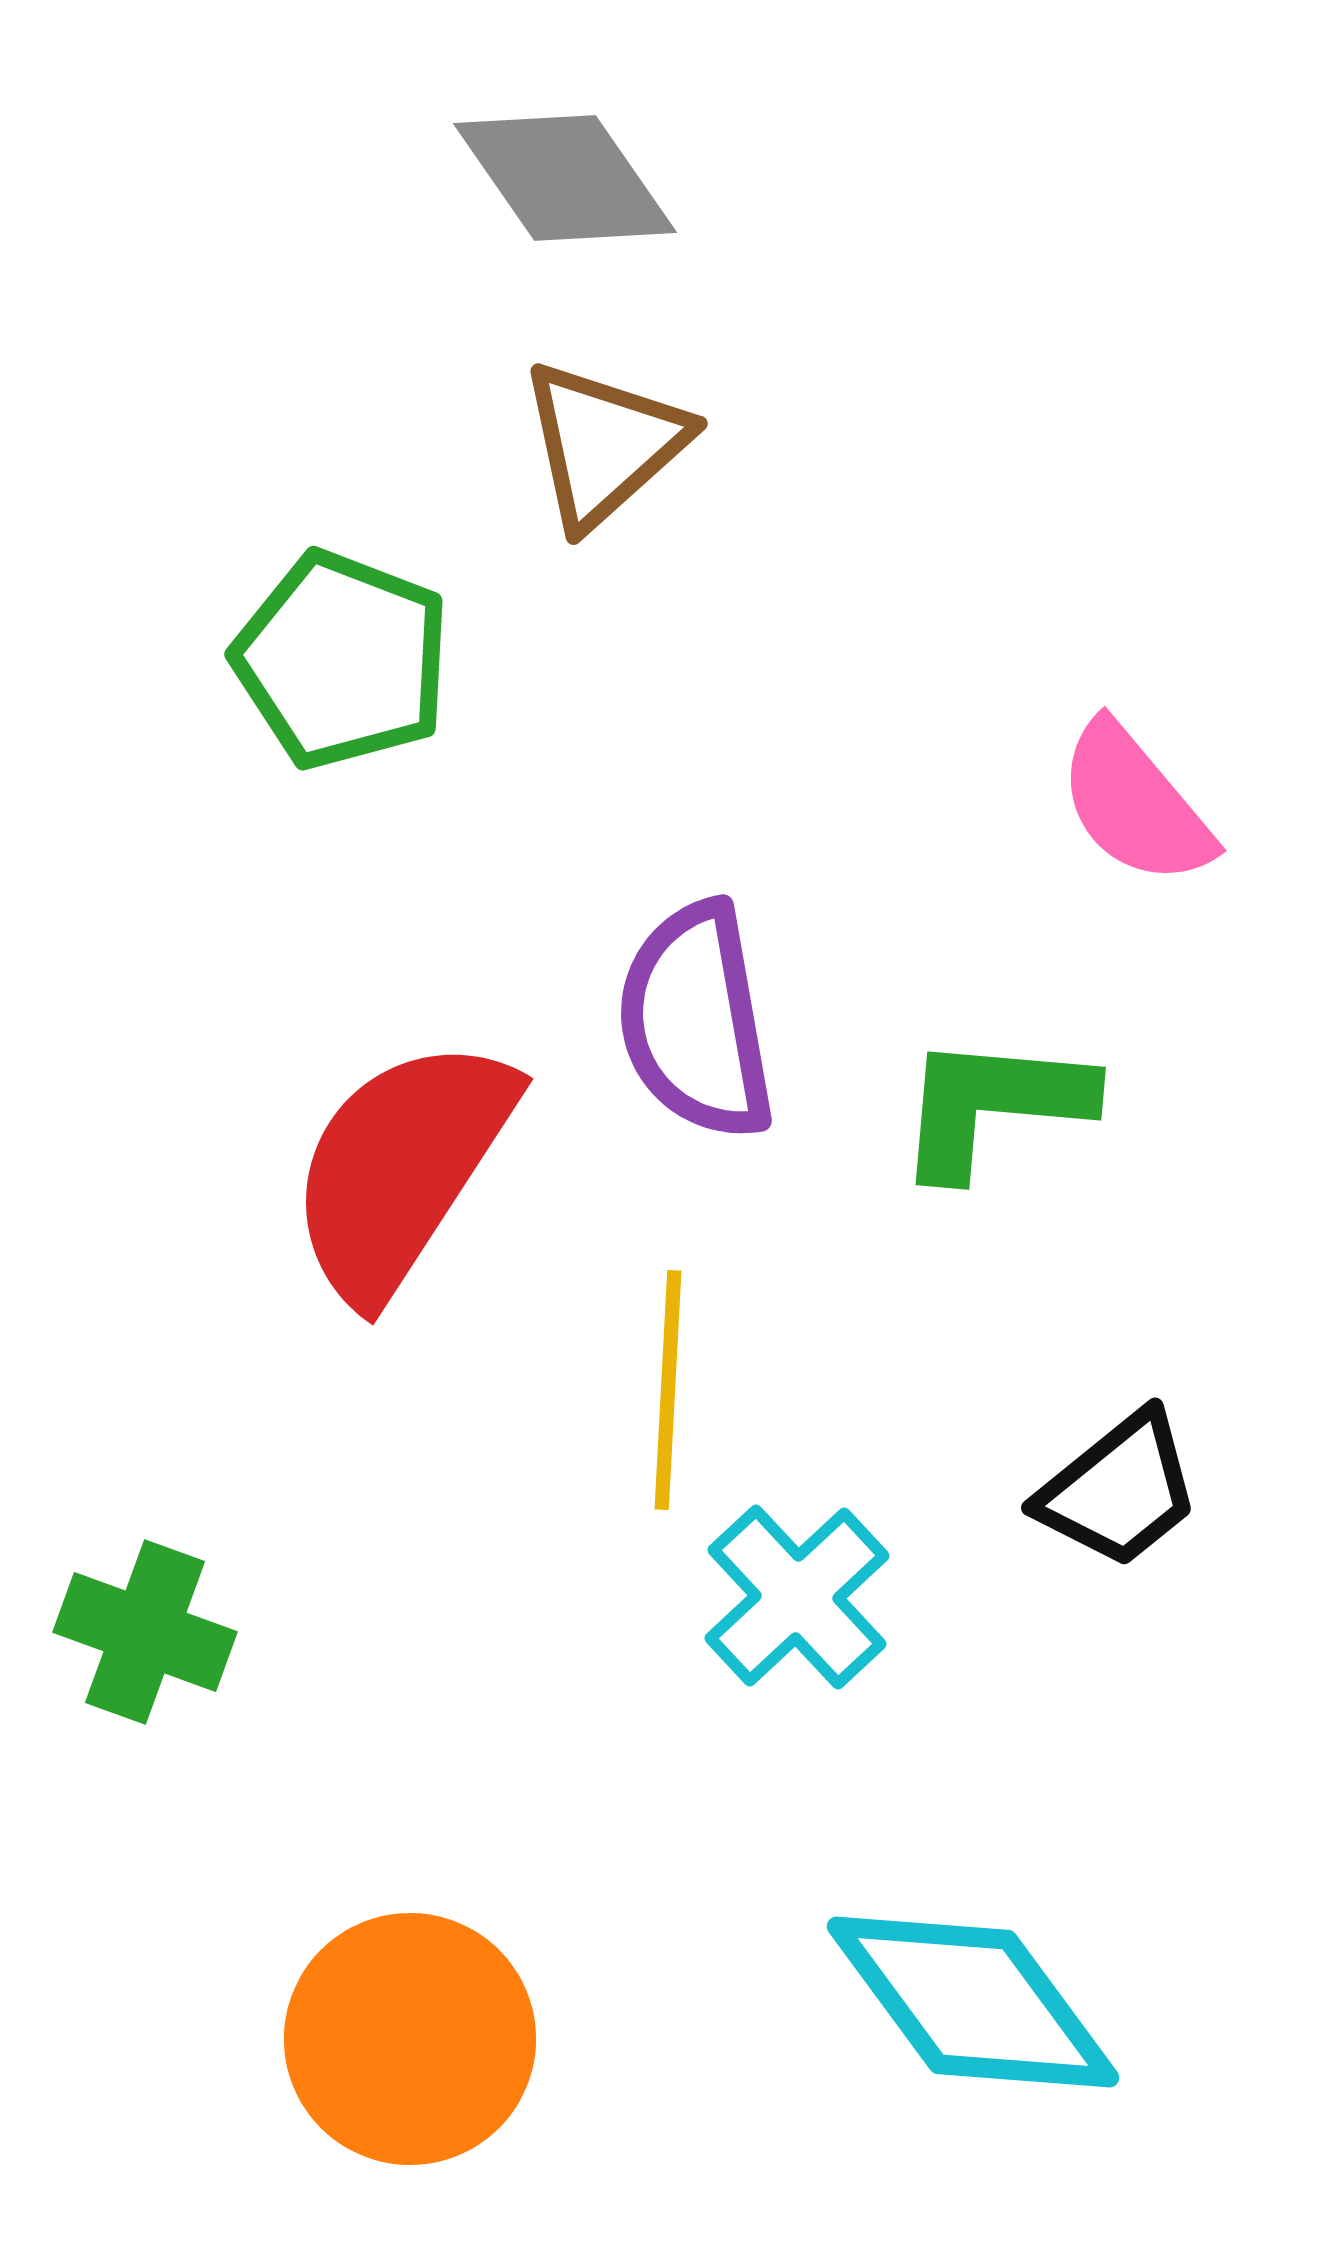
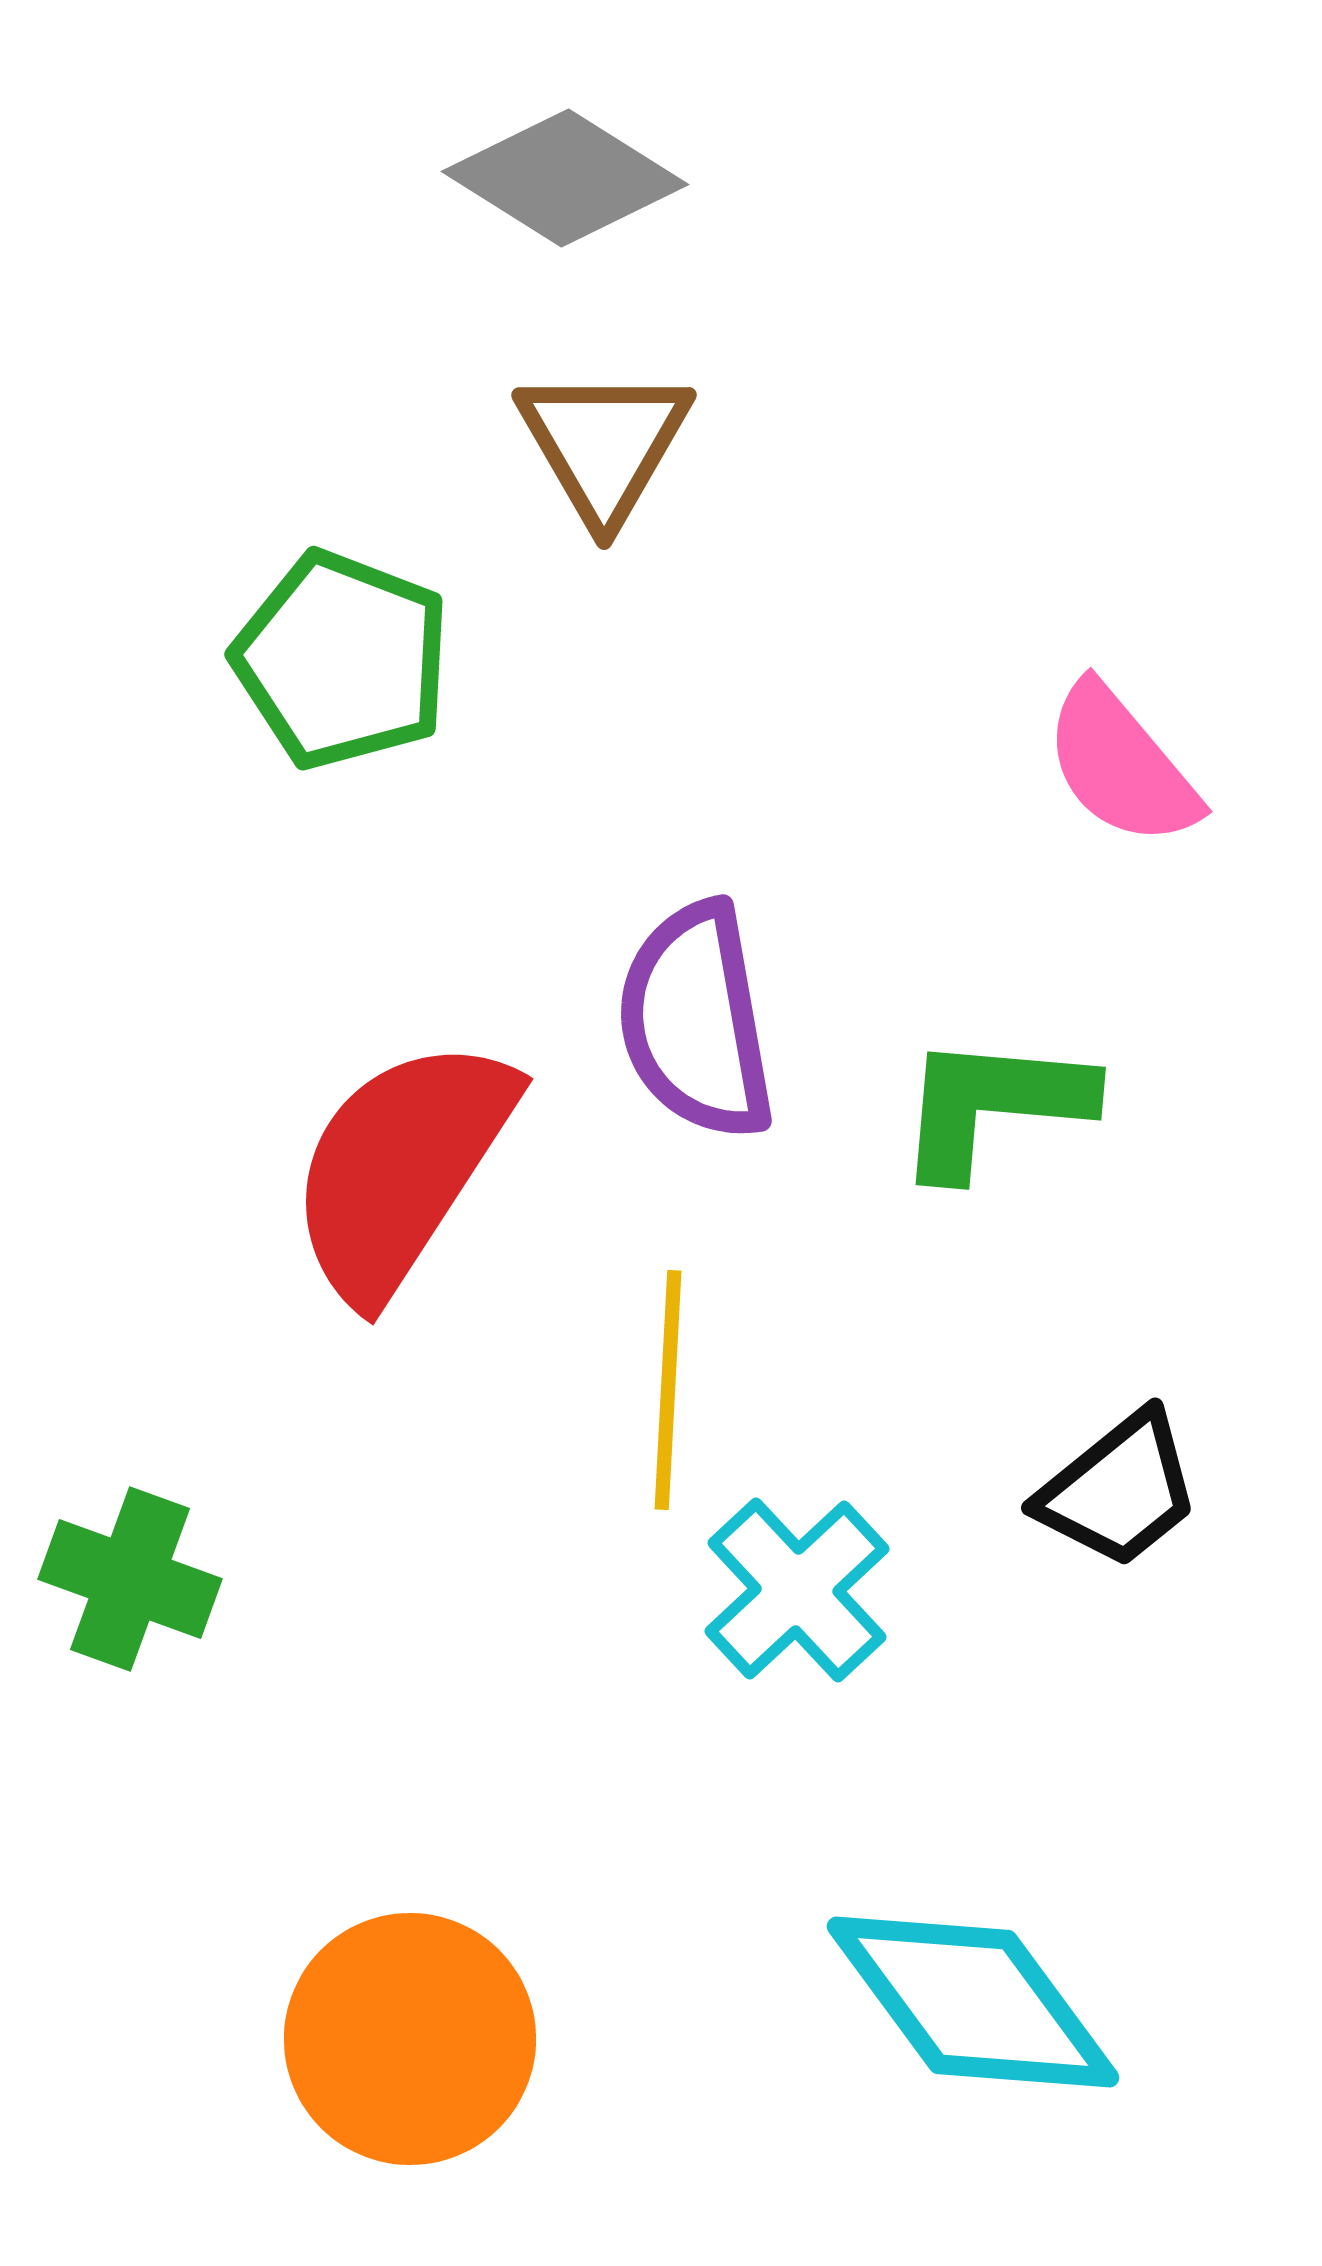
gray diamond: rotated 23 degrees counterclockwise
brown triangle: rotated 18 degrees counterclockwise
pink semicircle: moved 14 px left, 39 px up
cyan cross: moved 7 px up
green cross: moved 15 px left, 53 px up
